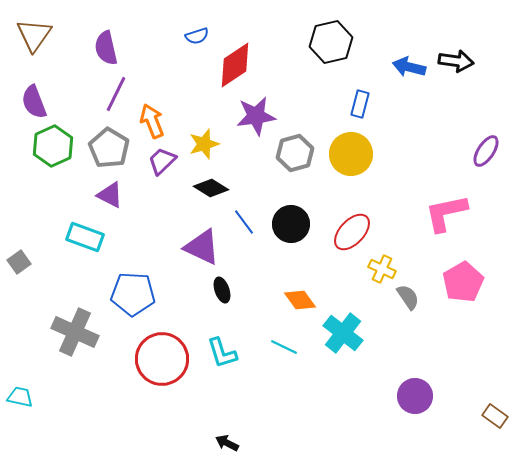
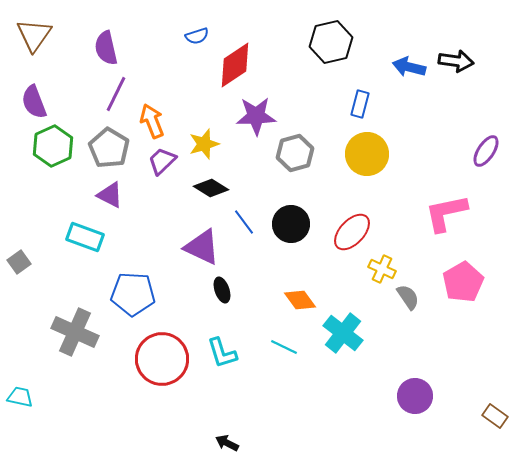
purple star at (256, 116): rotated 6 degrees clockwise
yellow circle at (351, 154): moved 16 px right
